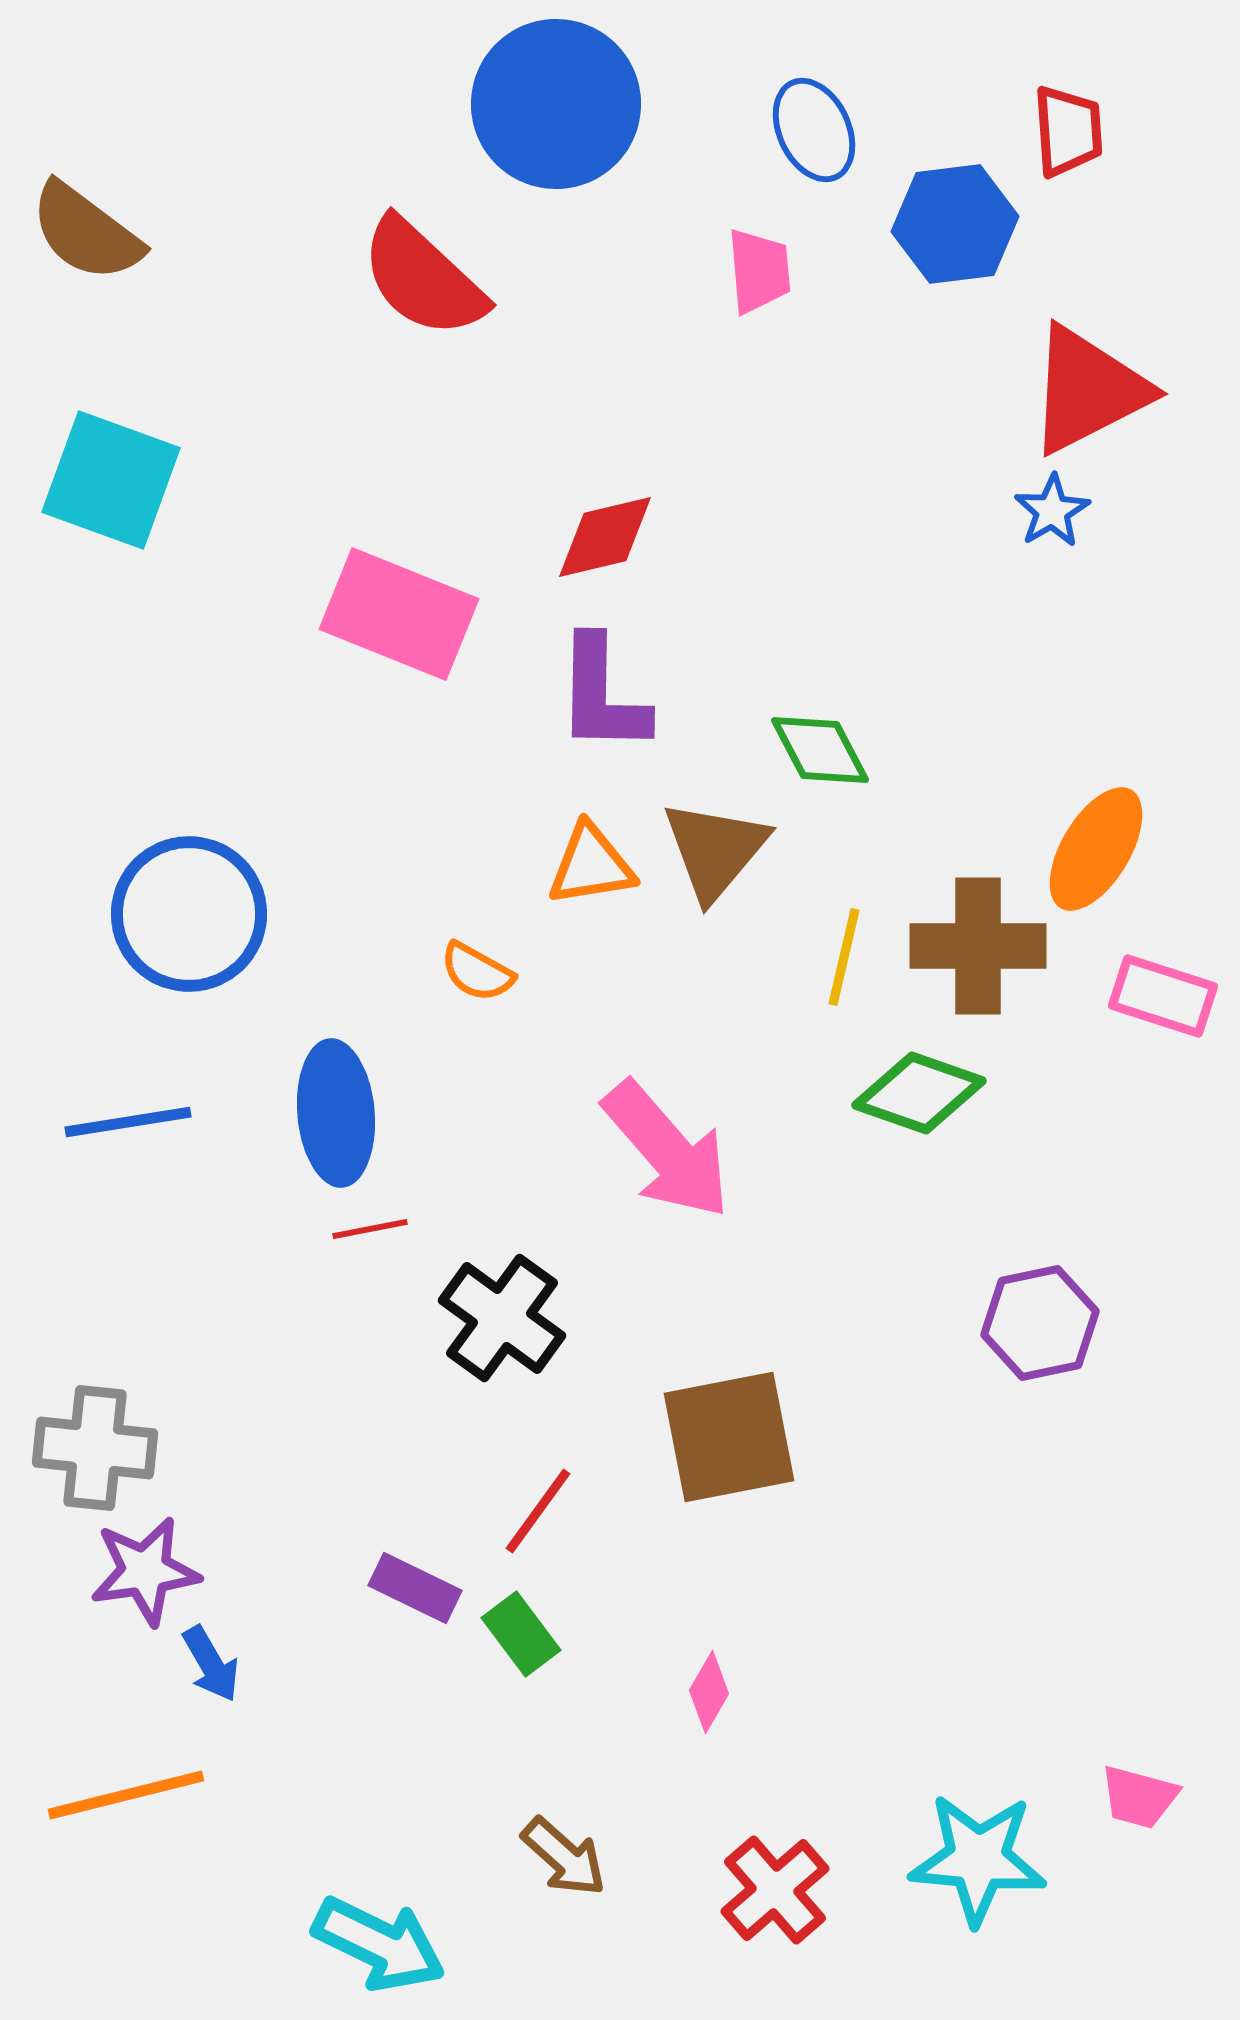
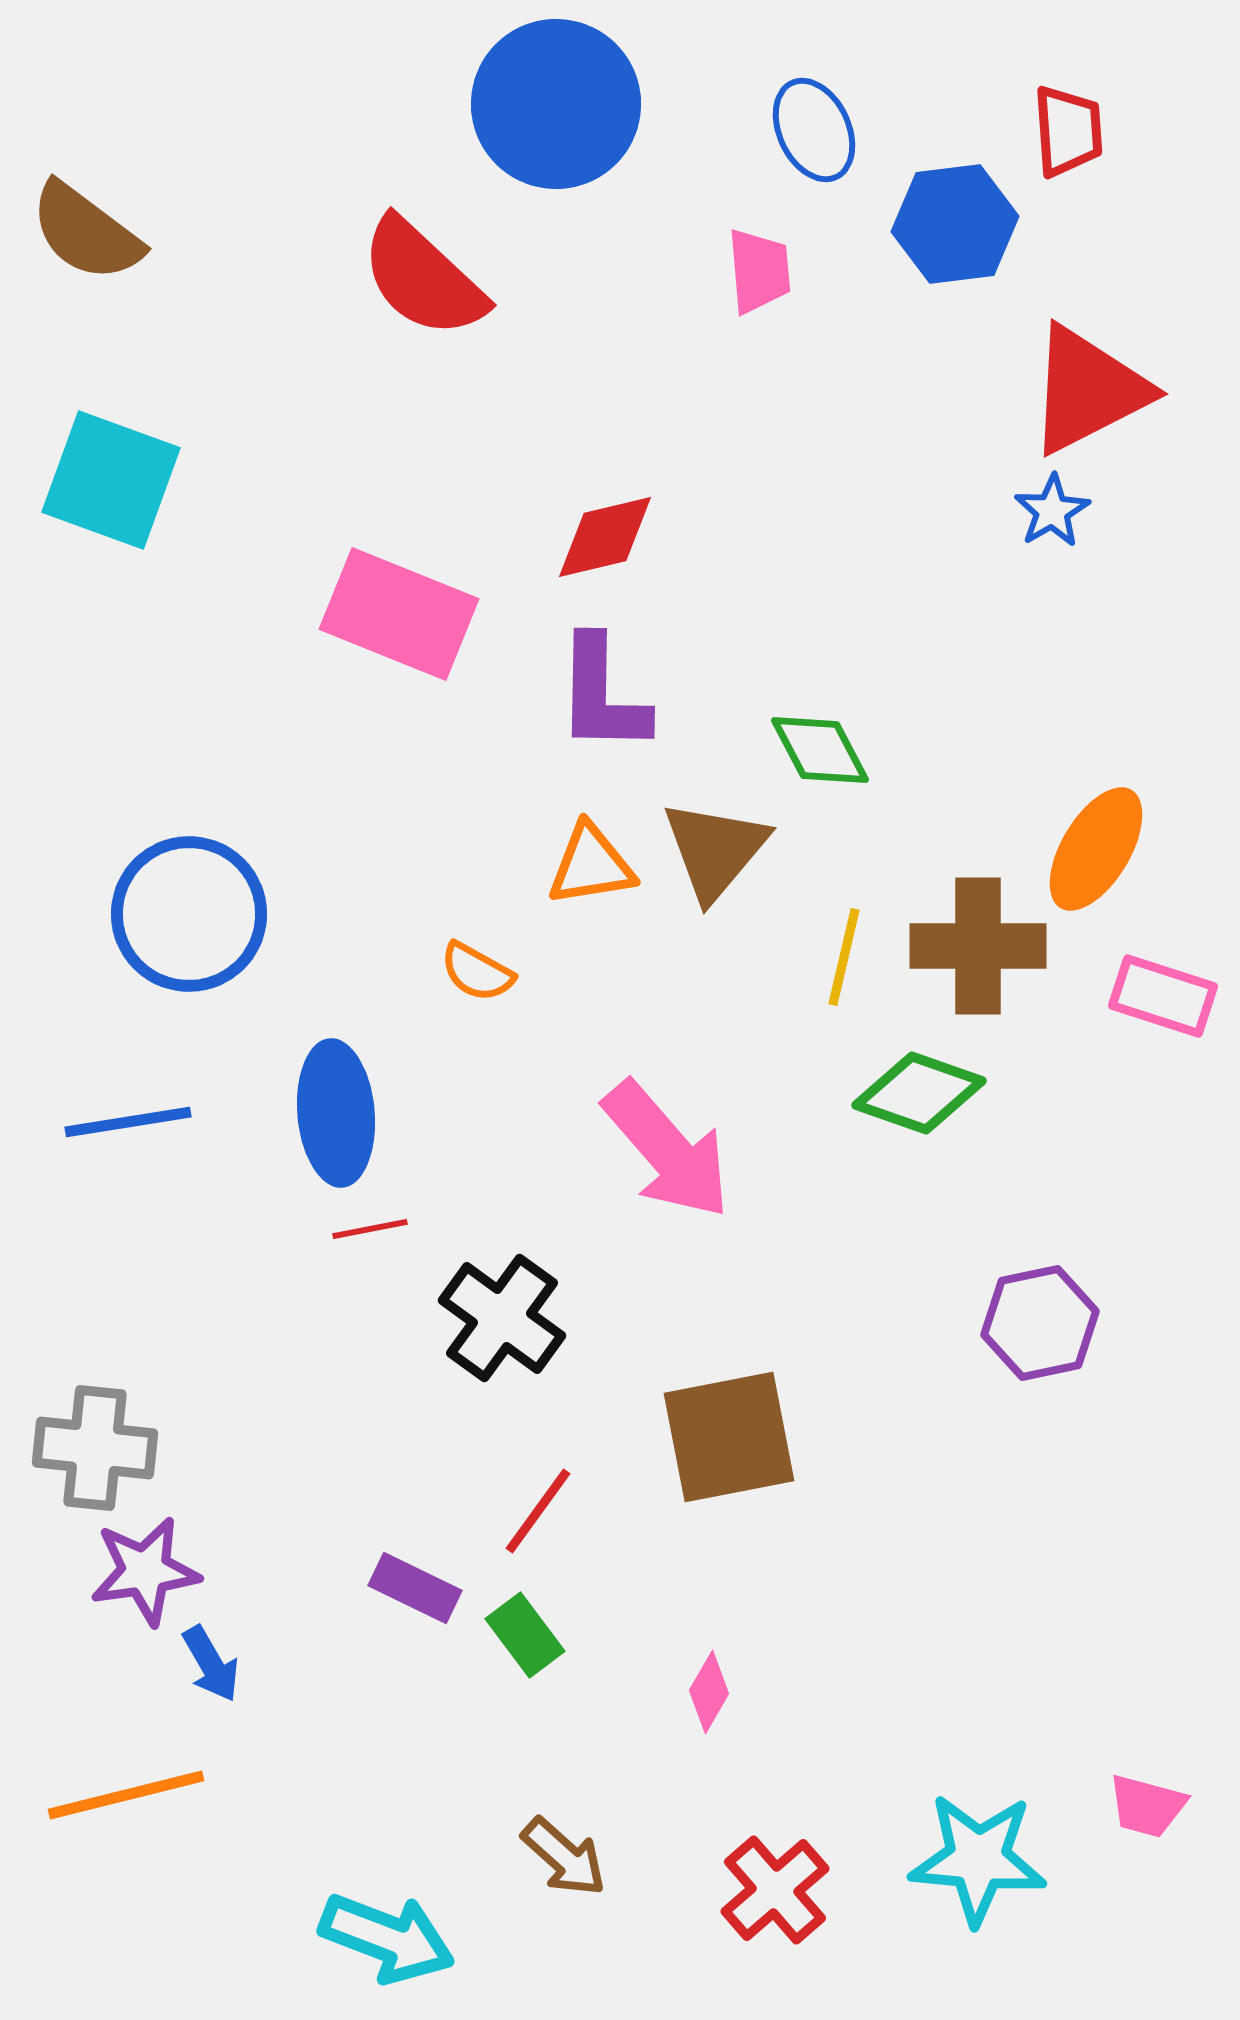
green rectangle at (521, 1634): moved 4 px right, 1 px down
pink trapezoid at (1139, 1797): moved 8 px right, 9 px down
cyan arrow at (379, 1944): moved 8 px right, 6 px up; rotated 5 degrees counterclockwise
